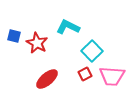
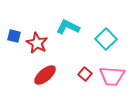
cyan square: moved 14 px right, 12 px up
red square: rotated 24 degrees counterclockwise
red ellipse: moved 2 px left, 4 px up
